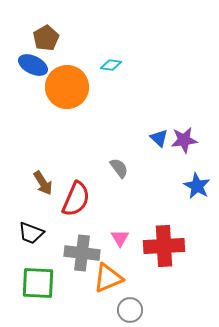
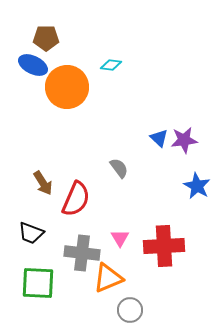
brown pentagon: rotated 30 degrees clockwise
